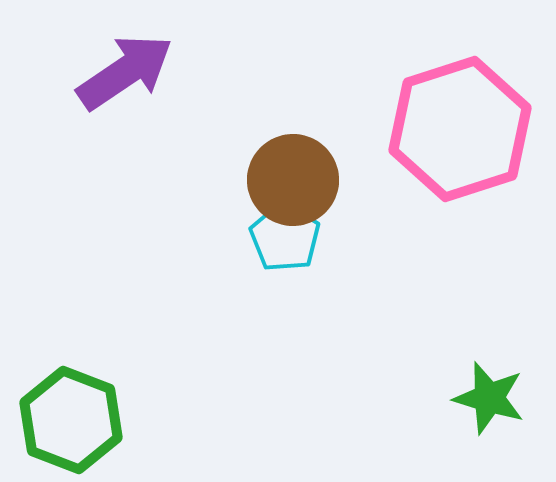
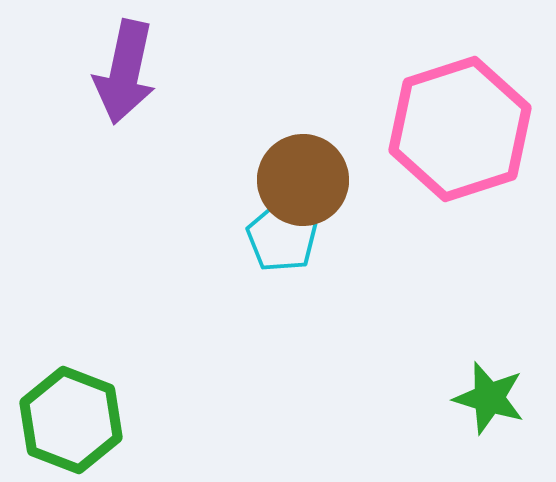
purple arrow: rotated 136 degrees clockwise
brown circle: moved 10 px right
cyan pentagon: moved 3 px left
